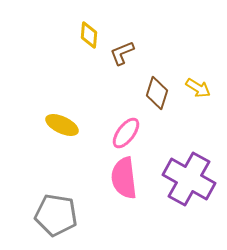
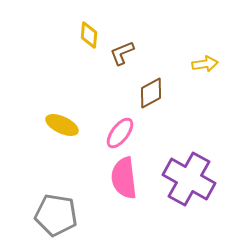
yellow arrow: moved 7 px right, 24 px up; rotated 40 degrees counterclockwise
brown diamond: moved 6 px left; rotated 44 degrees clockwise
pink ellipse: moved 6 px left
